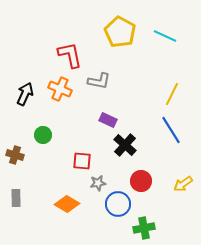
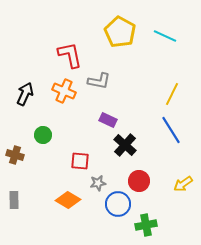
orange cross: moved 4 px right, 2 px down
red square: moved 2 px left
red circle: moved 2 px left
gray rectangle: moved 2 px left, 2 px down
orange diamond: moved 1 px right, 4 px up
green cross: moved 2 px right, 3 px up
